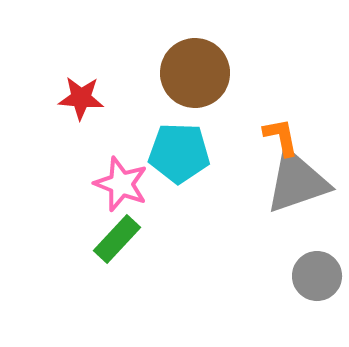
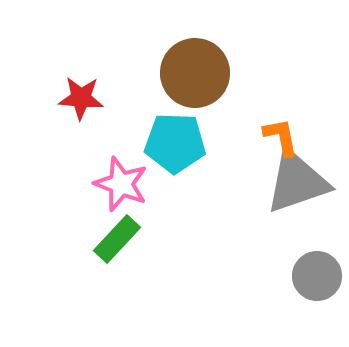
cyan pentagon: moved 4 px left, 10 px up
